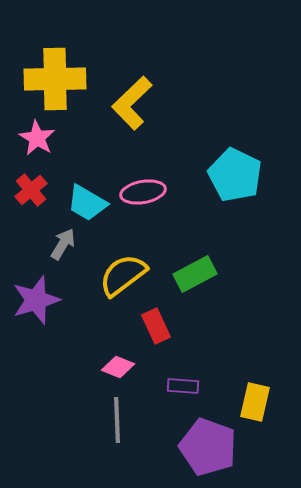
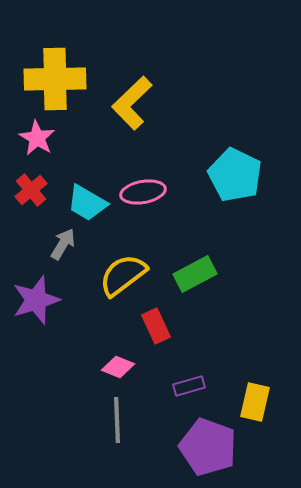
purple rectangle: moved 6 px right; rotated 20 degrees counterclockwise
